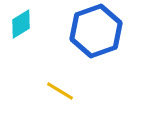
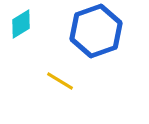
yellow line: moved 10 px up
